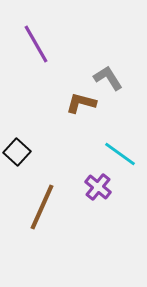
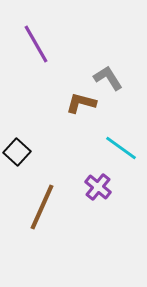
cyan line: moved 1 px right, 6 px up
